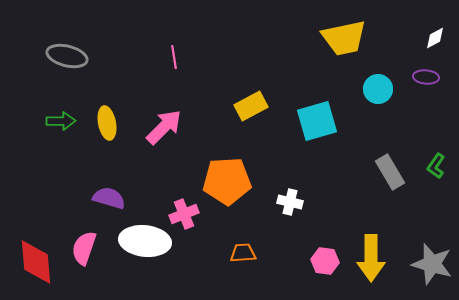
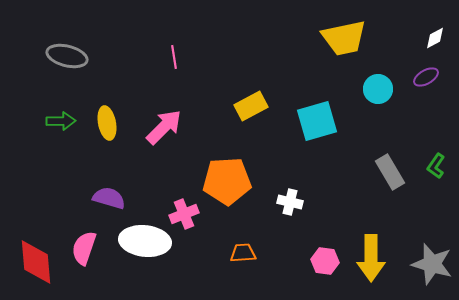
purple ellipse: rotated 35 degrees counterclockwise
